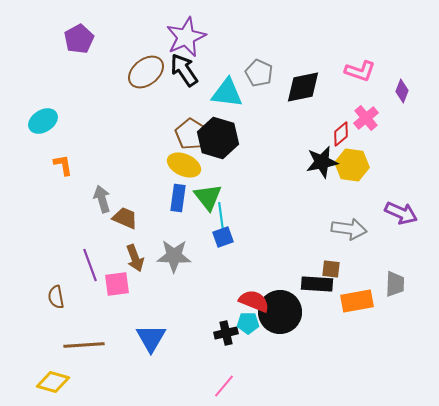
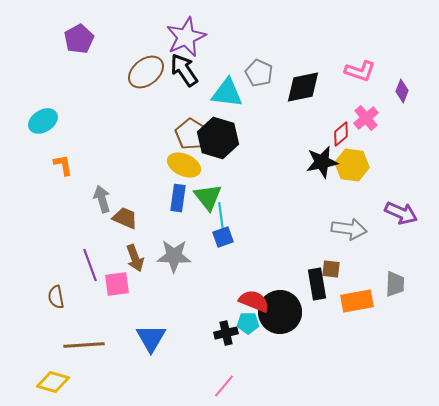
black rectangle at (317, 284): rotated 76 degrees clockwise
